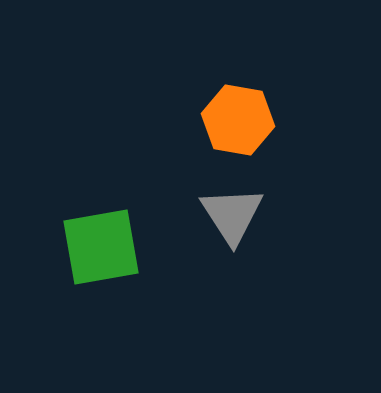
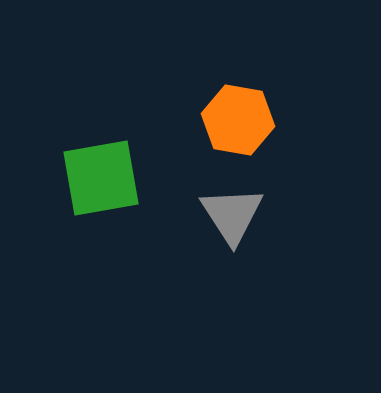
green square: moved 69 px up
